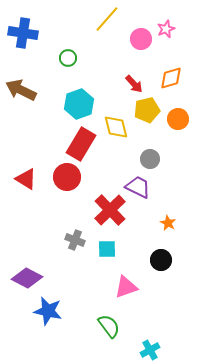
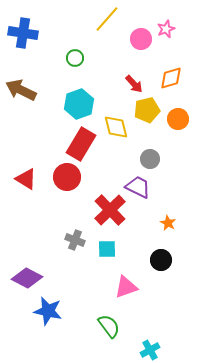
green circle: moved 7 px right
